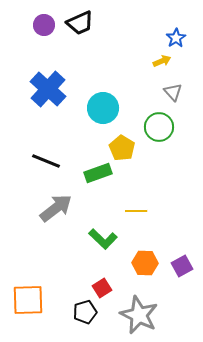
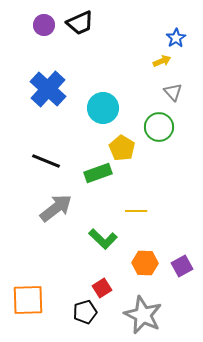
gray star: moved 4 px right
